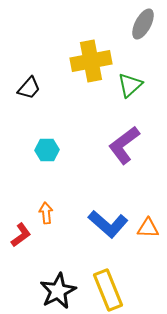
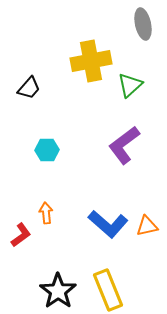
gray ellipse: rotated 40 degrees counterclockwise
orange triangle: moved 1 px left, 2 px up; rotated 15 degrees counterclockwise
black star: rotated 9 degrees counterclockwise
